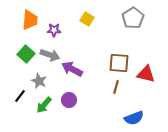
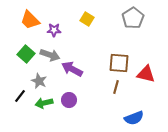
orange trapezoid: rotated 130 degrees clockwise
green arrow: moved 2 px up; rotated 36 degrees clockwise
